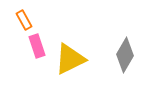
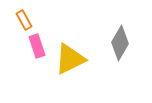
gray diamond: moved 5 px left, 12 px up
